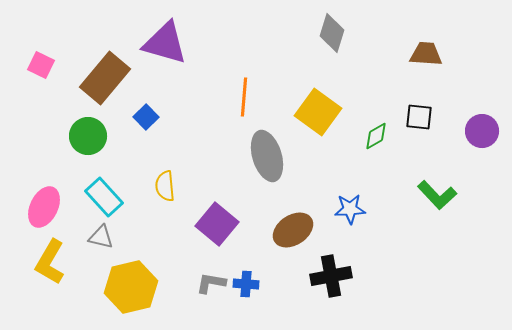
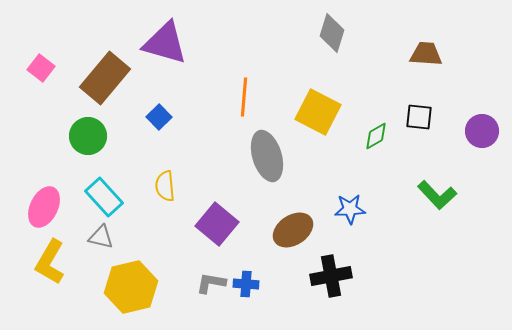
pink square: moved 3 px down; rotated 12 degrees clockwise
yellow square: rotated 9 degrees counterclockwise
blue square: moved 13 px right
